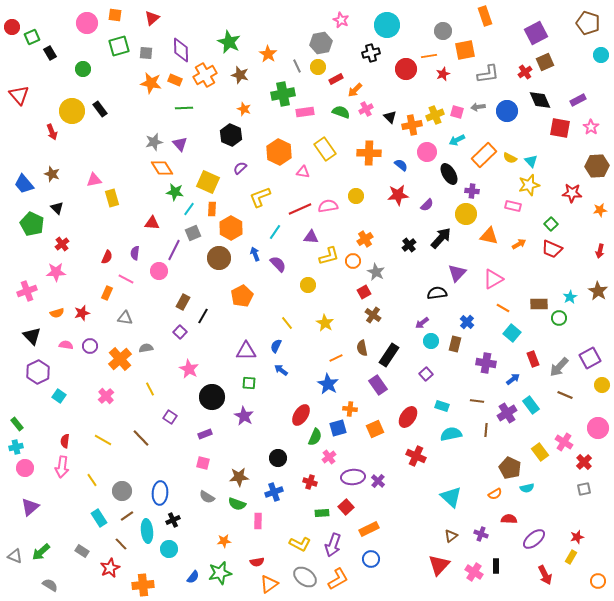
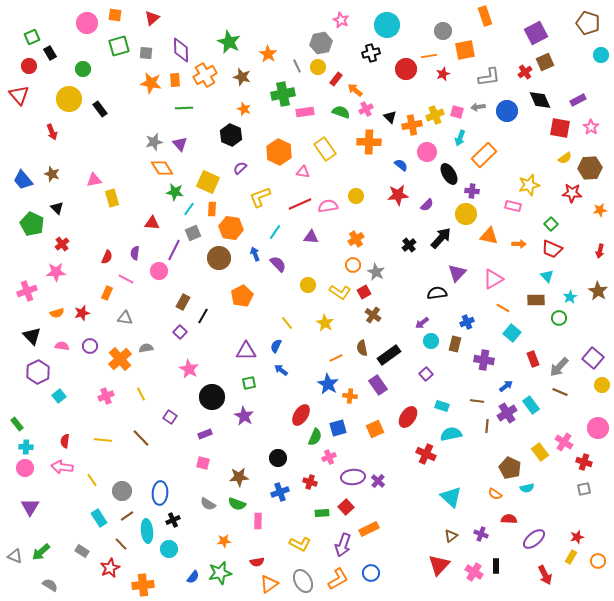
red circle at (12, 27): moved 17 px right, 39 px down
gray L-shape at (488, 74): moved 1 px right, 3 px down
brown star at (240, 75): moved 2 px right, 2 px down
red rectangle at (336, 79): rotated 24 degrees counterclockwise
orange rectangle at (175, 80): rotated 64 degrees clockwise
orange arrow at (355, 90): rotated 84 degrees clockwise
yellow circle at (72, 111): moved 3 px left, 12 px up
cyan arrow at (457, 140): moved 3 px right, 2 px up; rotated 42 degrees counterclockwise
orange cross at (369, 153): moved 11 px up
yellow semicircle at (510, 158): moved 55 px right; rotated 64 degrees counterclockwise
cyan triangle at (531, 161): moved 16 px right, 115 px down
brown hexagon at (597, 166): moved 7 px left, 2 px down
blue trapezoid at (24, 184): moved 1 px left, 4 px up
red line at (300, 209): moved 5 px up
orange hexagon at (231, 228): rotated 20 degrees counterclockwise
orange cross at (365, 239): moved 9 px left
orange arrow at (519, 244): rotated 32 degrees clockwise
yellow L-shape at (329, 256): moved 11 px right, 36 px down; rotated 50 degrees clockwise
orange circle at (353, 261): moved 4 px down
brown rectangle at (539, 304): moved 3 px left, 4 px up
blue cross at (467, 322): rotated 24 degrees clockwise
pink semicircle at (66, 345): moved 4 px left, 1 px down
black rectangle at (389, 355): rotated 20 degrees clockwise
purple square at (590, 358): moved 3 px right; rotated 20 degrees counterclockwise
purple cross at (486, 363): moved 2 px left, 3 px up
blue arrow at (513, 379): moved 7 px left, 7 px down
green square at (249, 383): rotated 16 degrees counterclockwise
yellow line at (150, 389): moved 9 px left, 5 px down
brown line at (565, 395): moved 5 px left, 3 px up
cyan square at (59, 396): rotated 16 degrees clockwise
pink cross at (106, 396): rotated 21 degrees clockwise
orange cross at (350, 409): moved 13 px up
brown line at (486, 430): moved 1 px right, 4 px up
yellow line at (103, 440): rotated 24 degrees counterclockwise
cyan cross at (16, 447): moved 10 px right; rotated 16 degrees clockwise
red cross at (416, 456): moved 10 px right, 2 px up
pink cross at (329, 457): rotated 16 degrees clockwise
red cross at (584, 462): rotated 28 degrees counterclockwise
pink arrow at (62, 467): rotated 90 degrees clockwise
blue cross at (274, 492): moved 6 px right
orange semicircle at (495, 494): rotated 64 degrees clockwise
gray semicircle at (207, 497): moved 1 px right, 7 px down
purple triangle at (30, 507): rotated 18 degrees counterclockwise
purple arrow at (333, 545): moved 10 px right
blue circle at (371, 559): moved 14 px down
gray ellipse at (305, 577): moved 2 px left, 4 px down; rotated 25 degrees clockwise
orange circle at (598, 581): moved 20 px up
